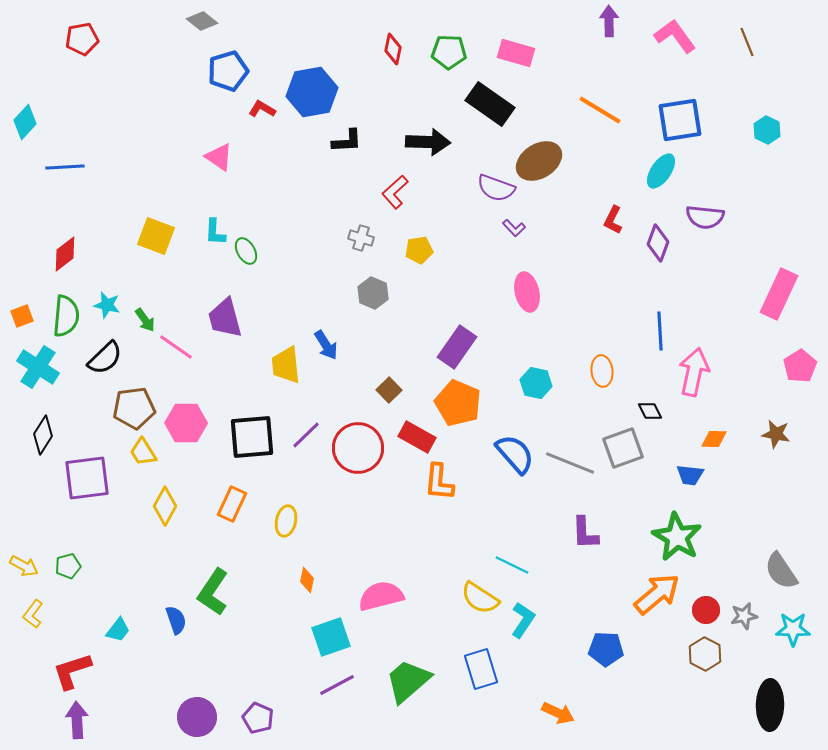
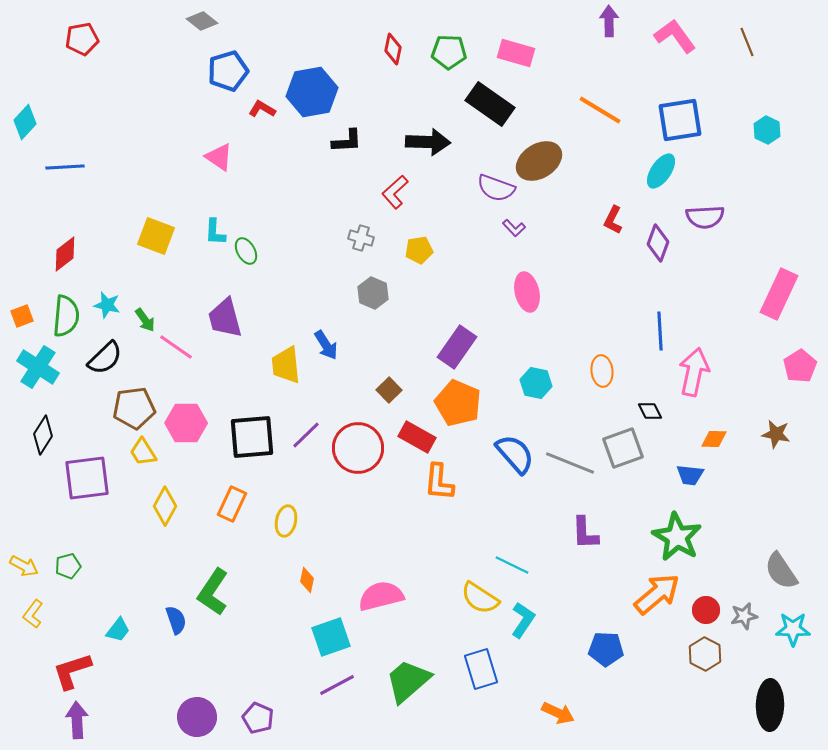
purple semicircle at (705, 217): rotated 9 degrees counterclockwise
